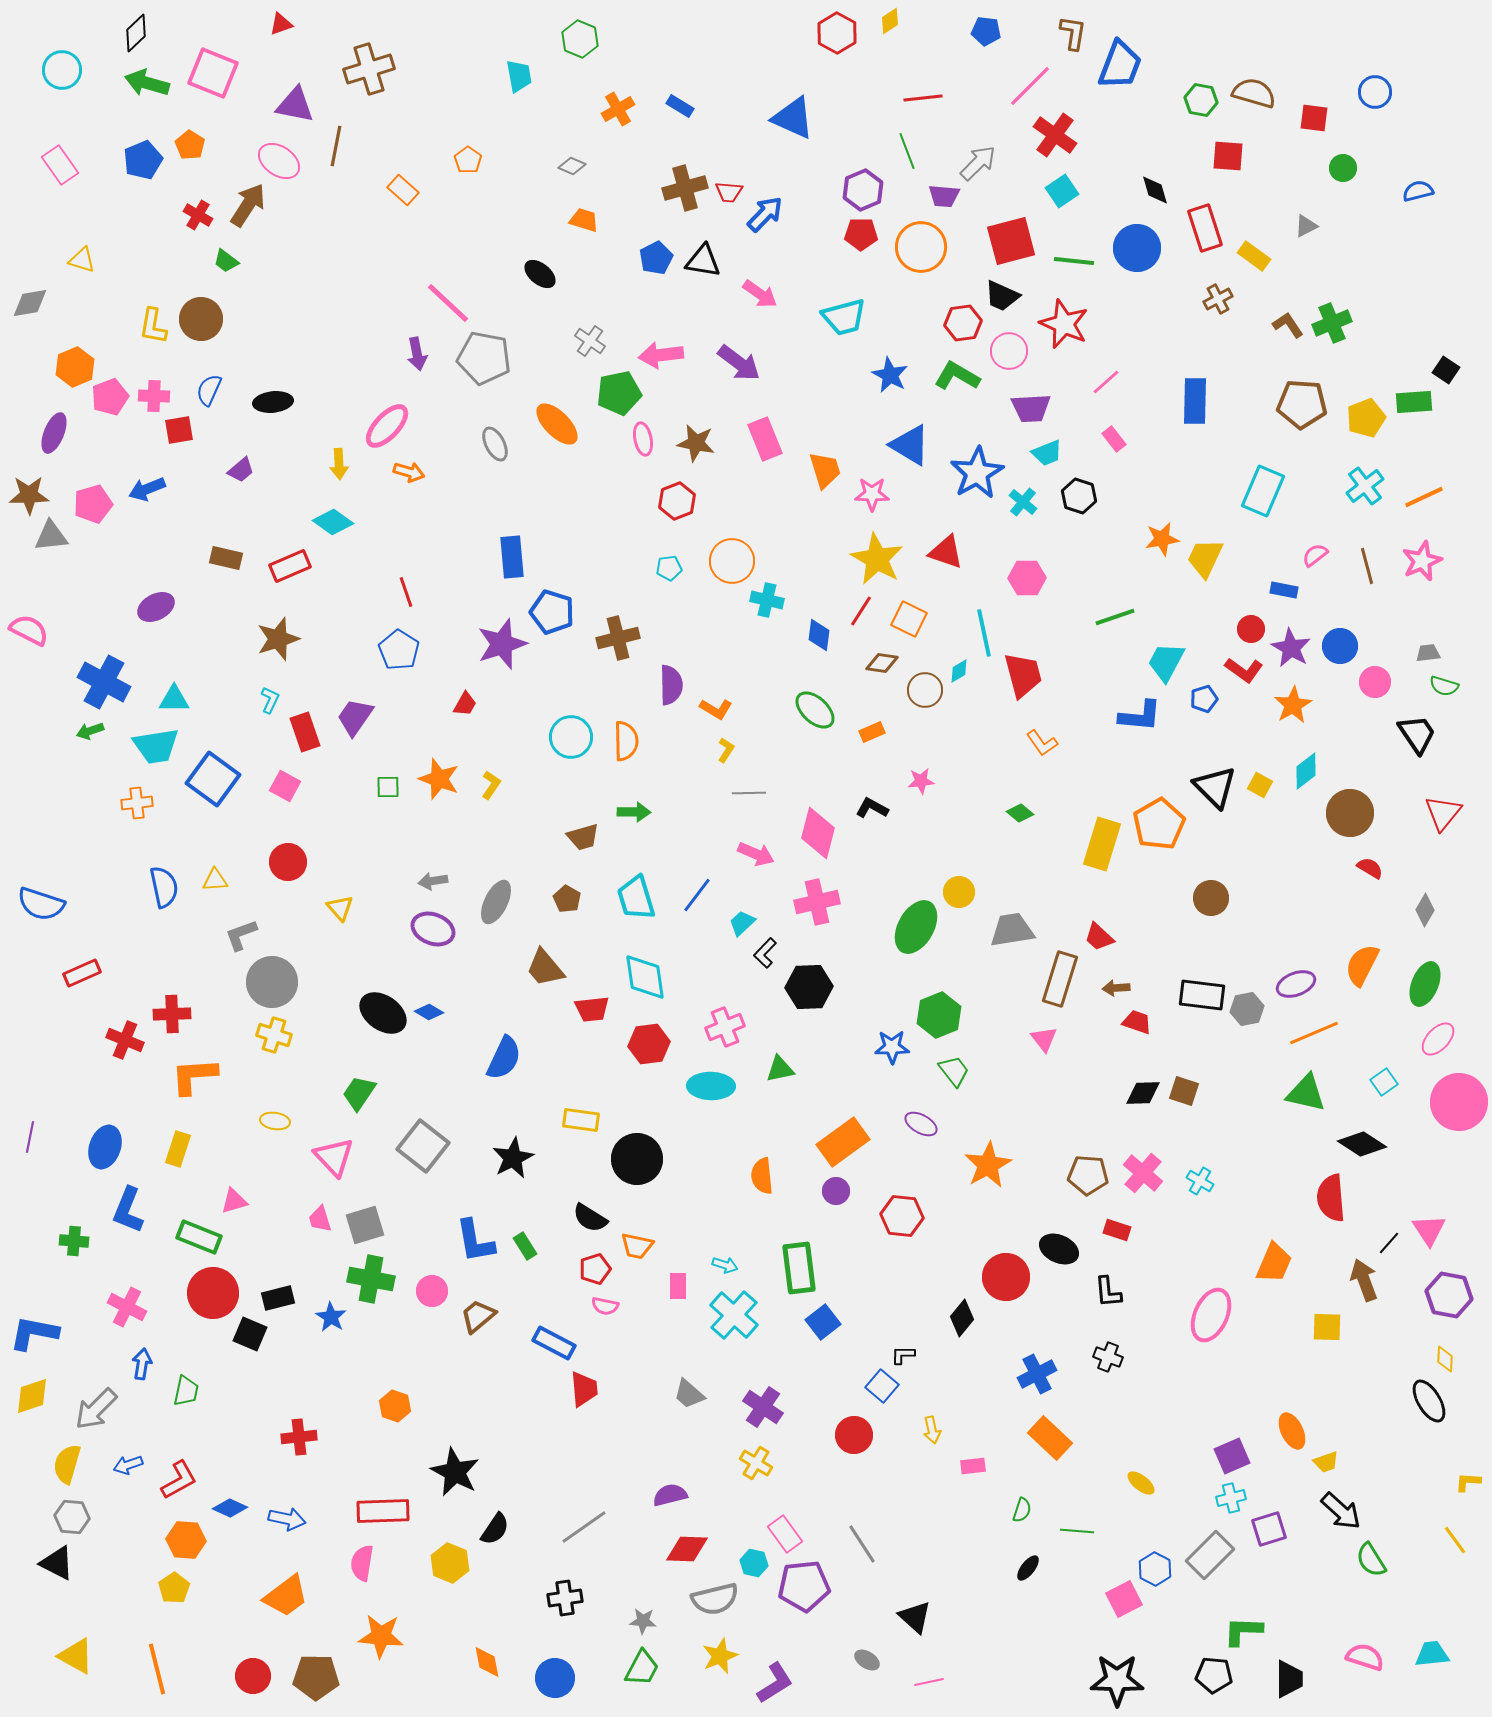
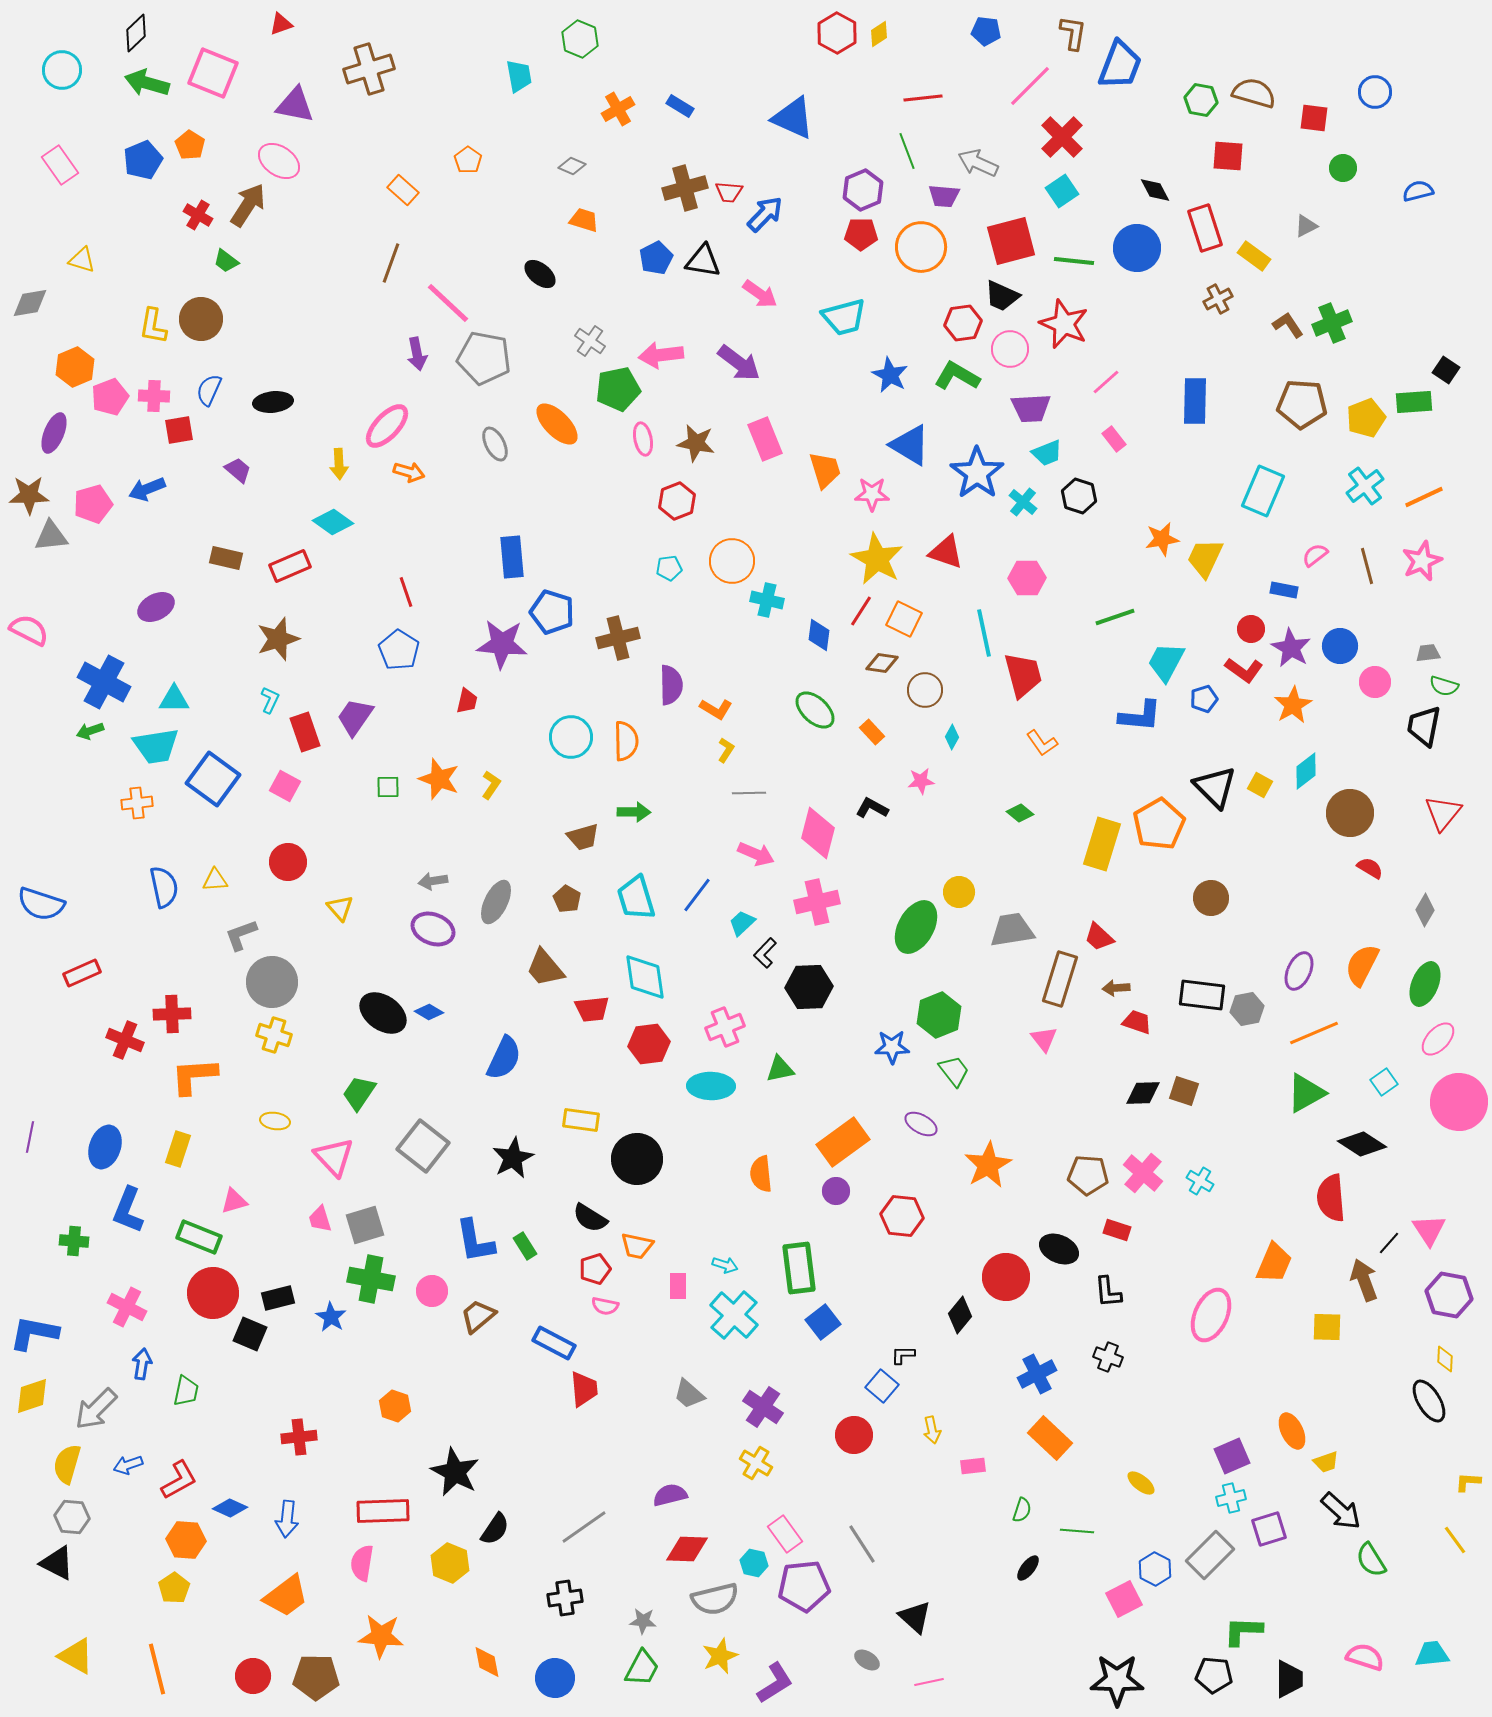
yellow diamond at (890, 21): moved 11 px left, 13 px down
red cross at (1055, 135): moved 7 px right, 2 px down; rotated 9 degrees clockwise
brown line at (336, 146): moved 55 px right, 117 px down; rotated 9 degrees clockwise
gray arrow at (978, 163): rotated 111 degrees counterclockwise
black diamond at (1155, 190): rotated 12 degrees counterclockwise
pink circle at (1009, 351): moved 1 px right, 2 px up
green pentagon at (619, 393): moved 1 px left, 4 px up
purple trapezoid at (241, 470): moved 3 px left; rotated 100 degrees counterclockwise
blue star at (977, 473): rotated 6 degrees counterclockwise
orange square at (909, 619): moved 5 px left
purple star at (502, 644): rotated 24 degrees clockwise
cyan diamond at (959, 671): moved 7 px left, 66 px down; rotated 30 degrees counterclockwise
red trapezoid at (465, 704): moved 2 px right, 3 px up; rotated 16 degrees counterclockwise
orange rectangle at (872, 732): rotated 70 degrees clockwise
black trapezoid at (1417, 734): moved 7 px right, 8 px up; rotated 135 degrees counterclockwise
purple ellipse at (1296, 984): moved 3 px right, 13 px up; rotated 45 degrees counterclockwise
green triangle at (1306, 1093): rotated 42 degrees counterclockwise
orange semicircle at (762, 1176): moved 1 px left, 2 px up
black diamond at (962, 1318): moved 2 px left, 3 px up
blue arrow at (287, 1519): rotated 84 degrees clockwise
